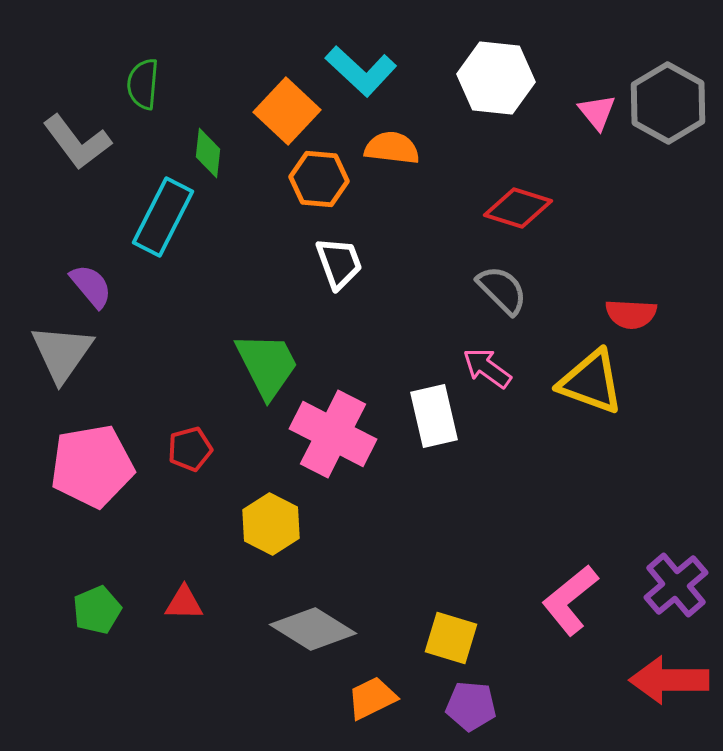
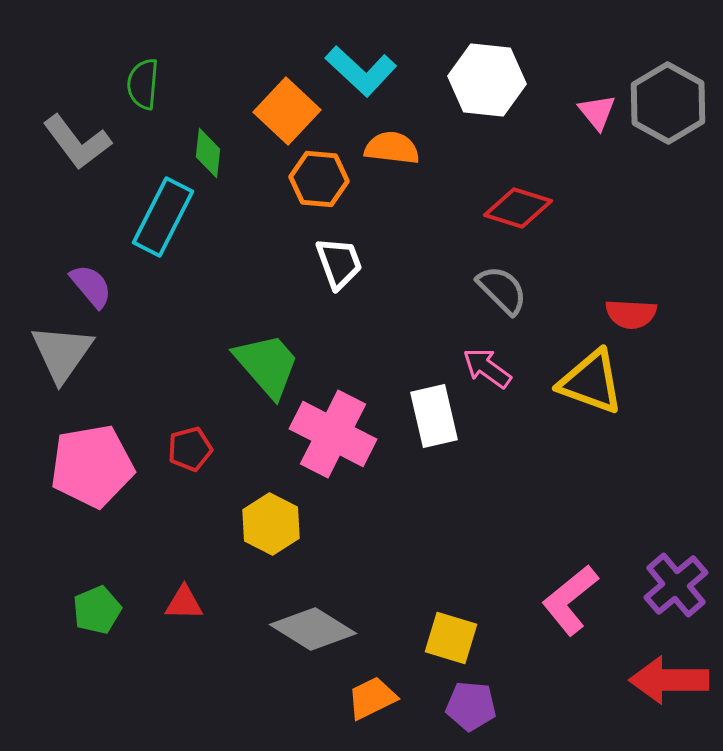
white hexagon: moved 9 px left, 2 px down
green trapezoid: rotated 14 degrees counterclockwise
